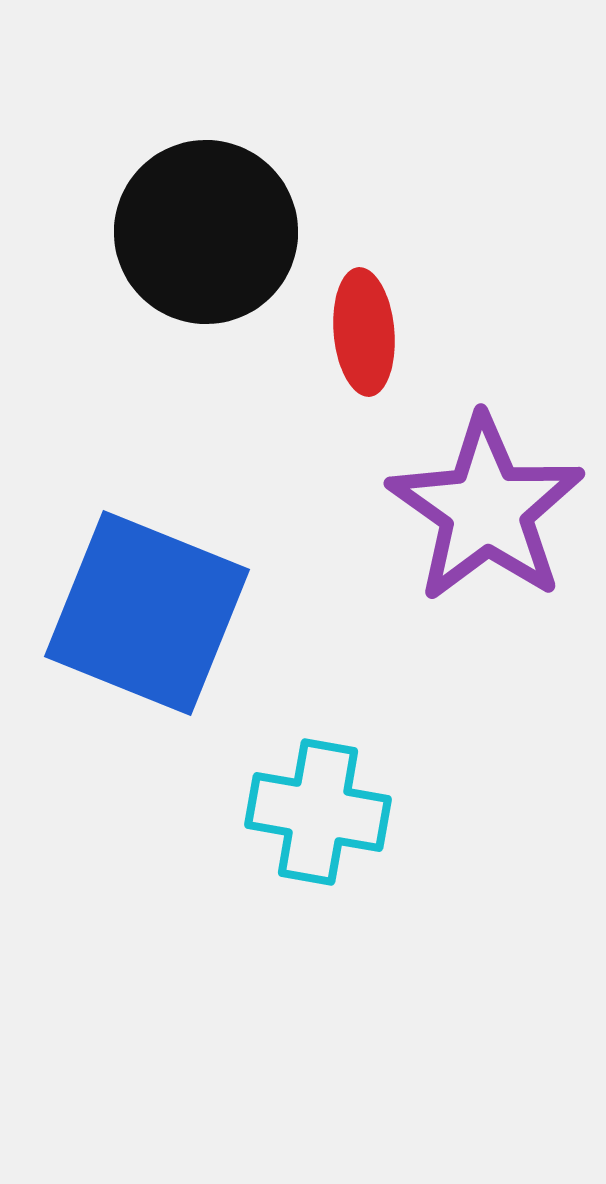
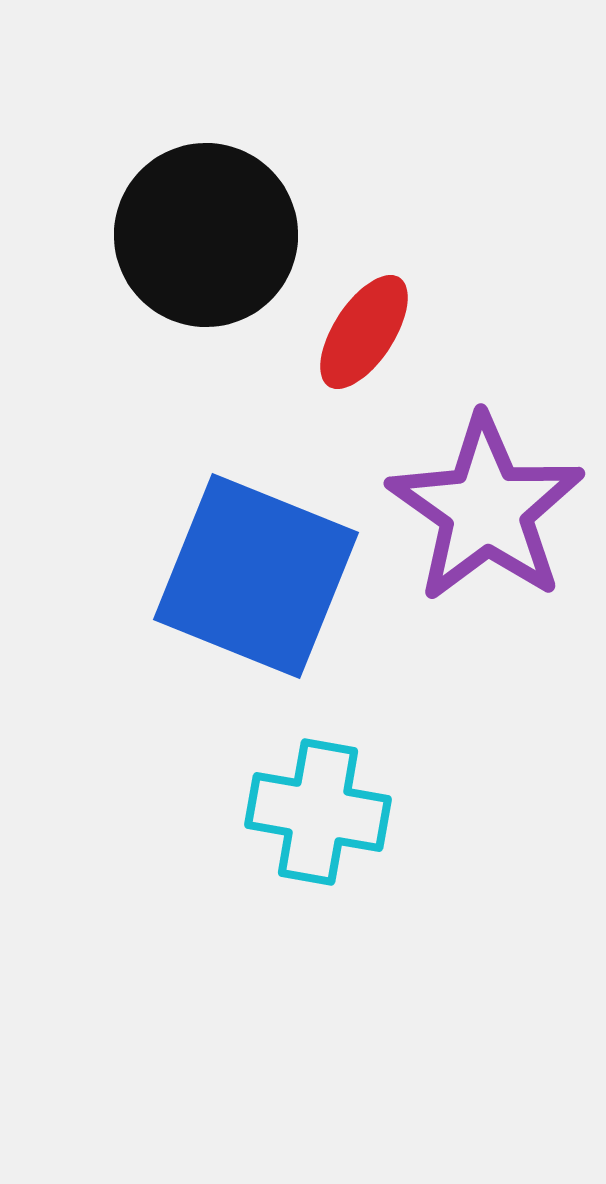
black circle: moved 3 px down
red ellipse: rotated 38 degrees clockwise
blue square: moved 109 px right, 37 px up
